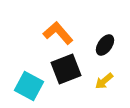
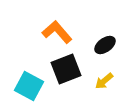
orange L-shape: moved 1 px left, 1 px up
black ellipse: rotated 20 degrees clockwise
